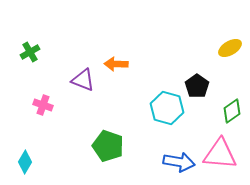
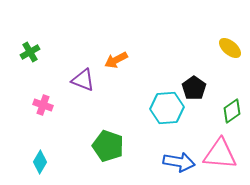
yellow ellipse: rotated 70 degrees clockwise
orange arrow: moved 4 px up; rotated 30 degrees counterclockwise
black pentagon: moved 3 px left, 2 px down
cyan hexagon: rotated 20 degrees counterclockwise
cyan diamond: moved 15 px right
